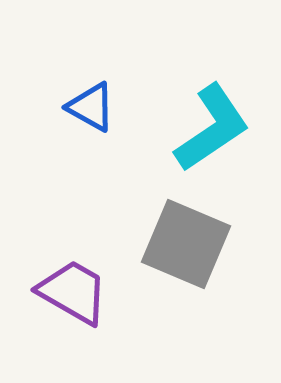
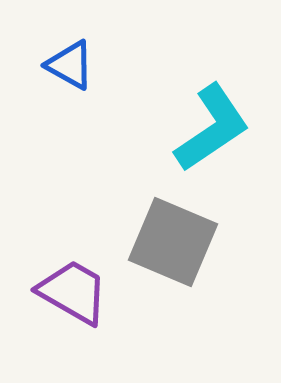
blue triangle: moved 21 px left, 42 px up
gray square: moved 13 px left, 2 px up
